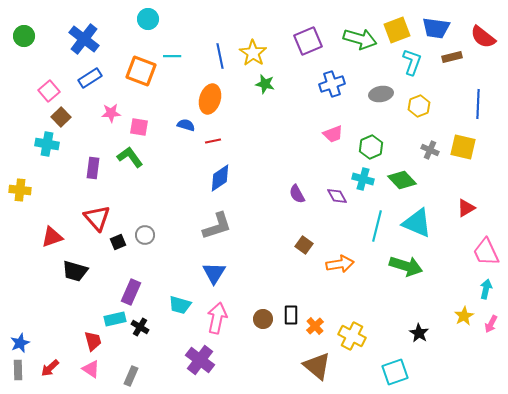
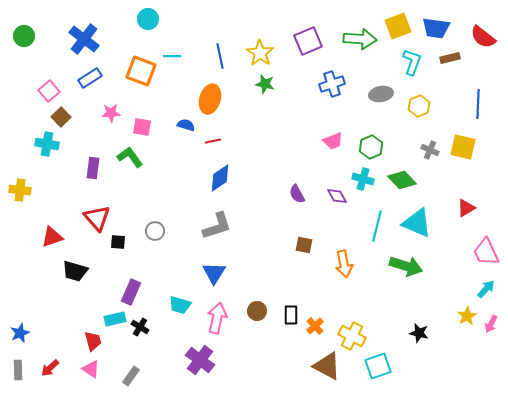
yellow square at (397, 30): moved 1 px right, 4 px up
green arrow at (360, 39): rotated 12 degrees counterclockwise
yellow star at (253, 53): moved 7 px right
brown rectangle at (452, 57): moved 2 px left, 1 px down
pink square at (139, 127): moved 3 px right
pink trapezoid at (333, 134): moved 7 px down
gray circle at (145, 235): moved 10 px right, 4 px up
black square at (118, 242): rotated 28 degrees clockwise
brown square at (304, 245): rotated 24 degrees counterclockwise
orange arrow at (340, 264): moved 4 px right; rotated 88 degrees clockwise
cyan arrow at (486, 289): rotated 30 degrees clockwise
yellow star at (464, 316): moved 3 px right
brown circle at (263, 319): moved 6 px left, 8 px up
black star at (419, 333): rotated 18 degrees counterclockwise
blue star at (20, 343): moved 10 px up
brown triangle at (317, 366): moved 10 px right; rotated 12 degrees counterclockwise
cyan square at (395, 372): moved 17 px left, 6 px up
gray rectangle at (131, 376): rotated 12 degrees clockwise
